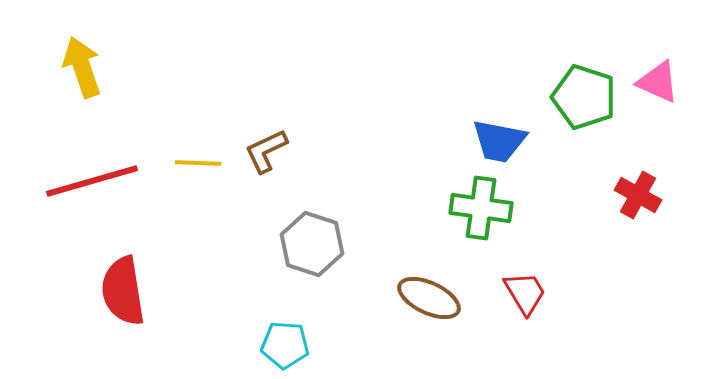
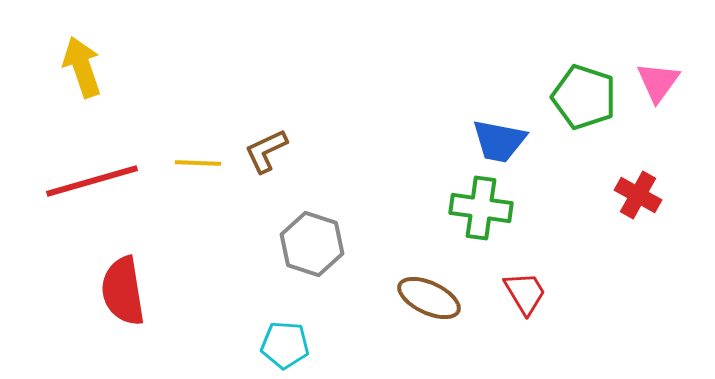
pink triangle: rotated 42 degrees clockwise
